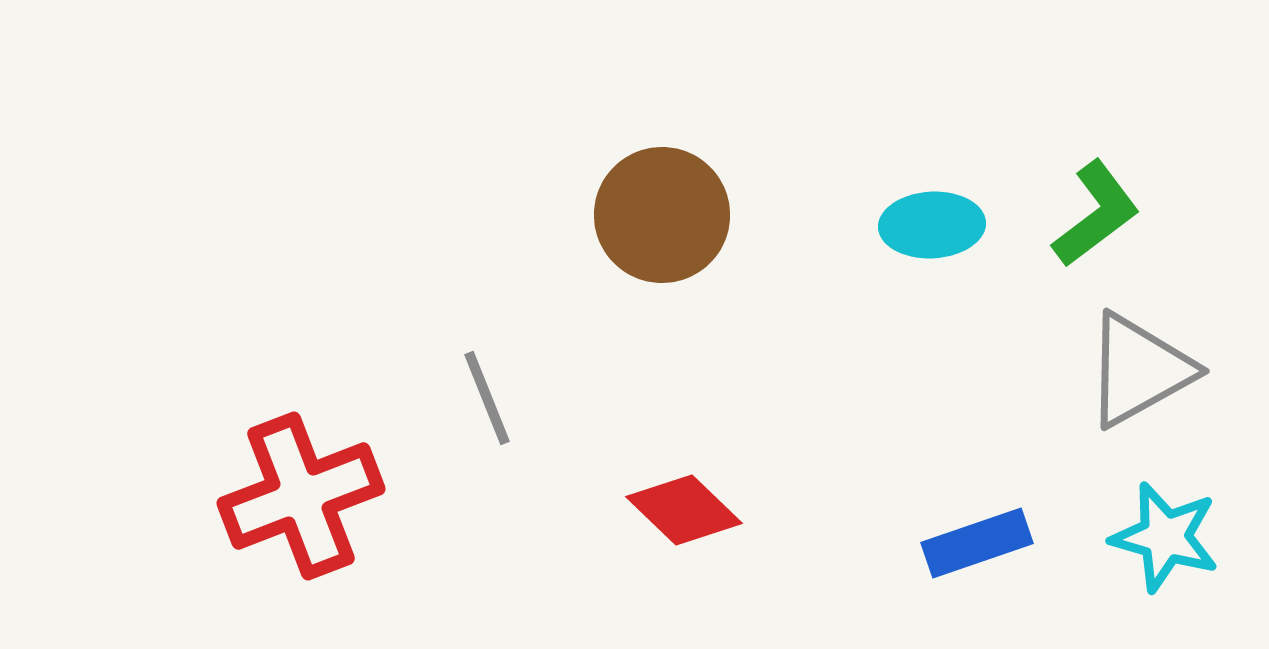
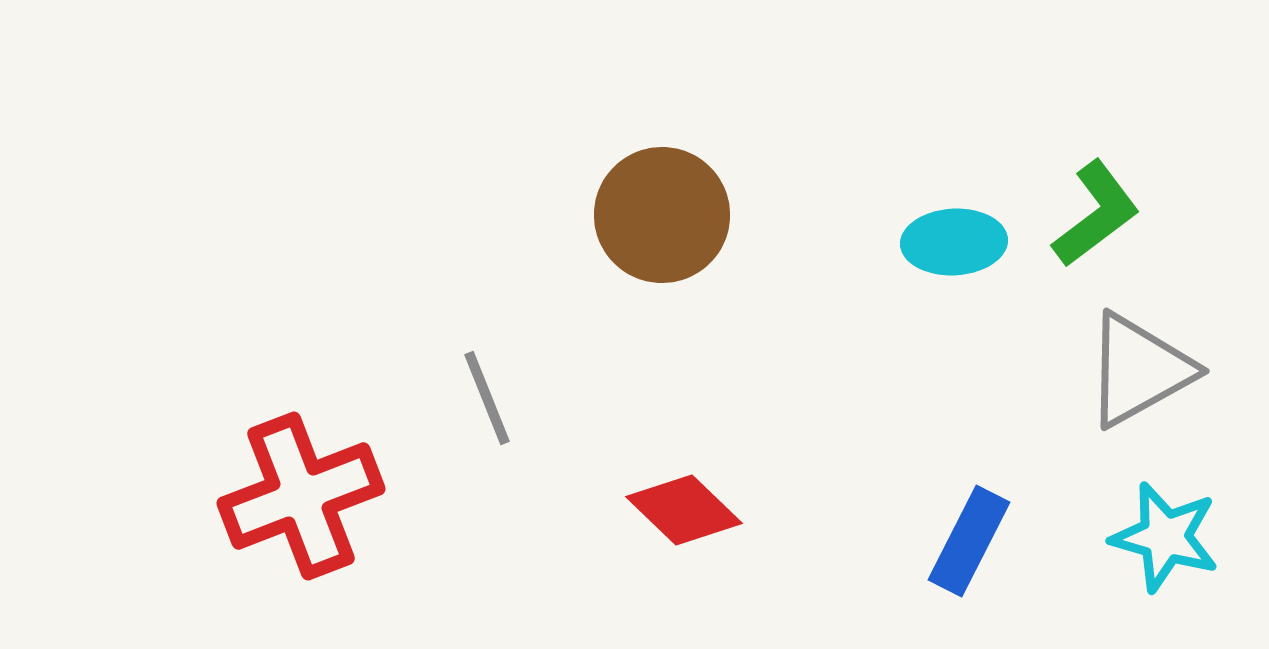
cyan ellipse: moved 22 px right, 17 px down
blue rectangle: moved 8 px left, 2 px up; rotated 44 degrees counterclockwise
